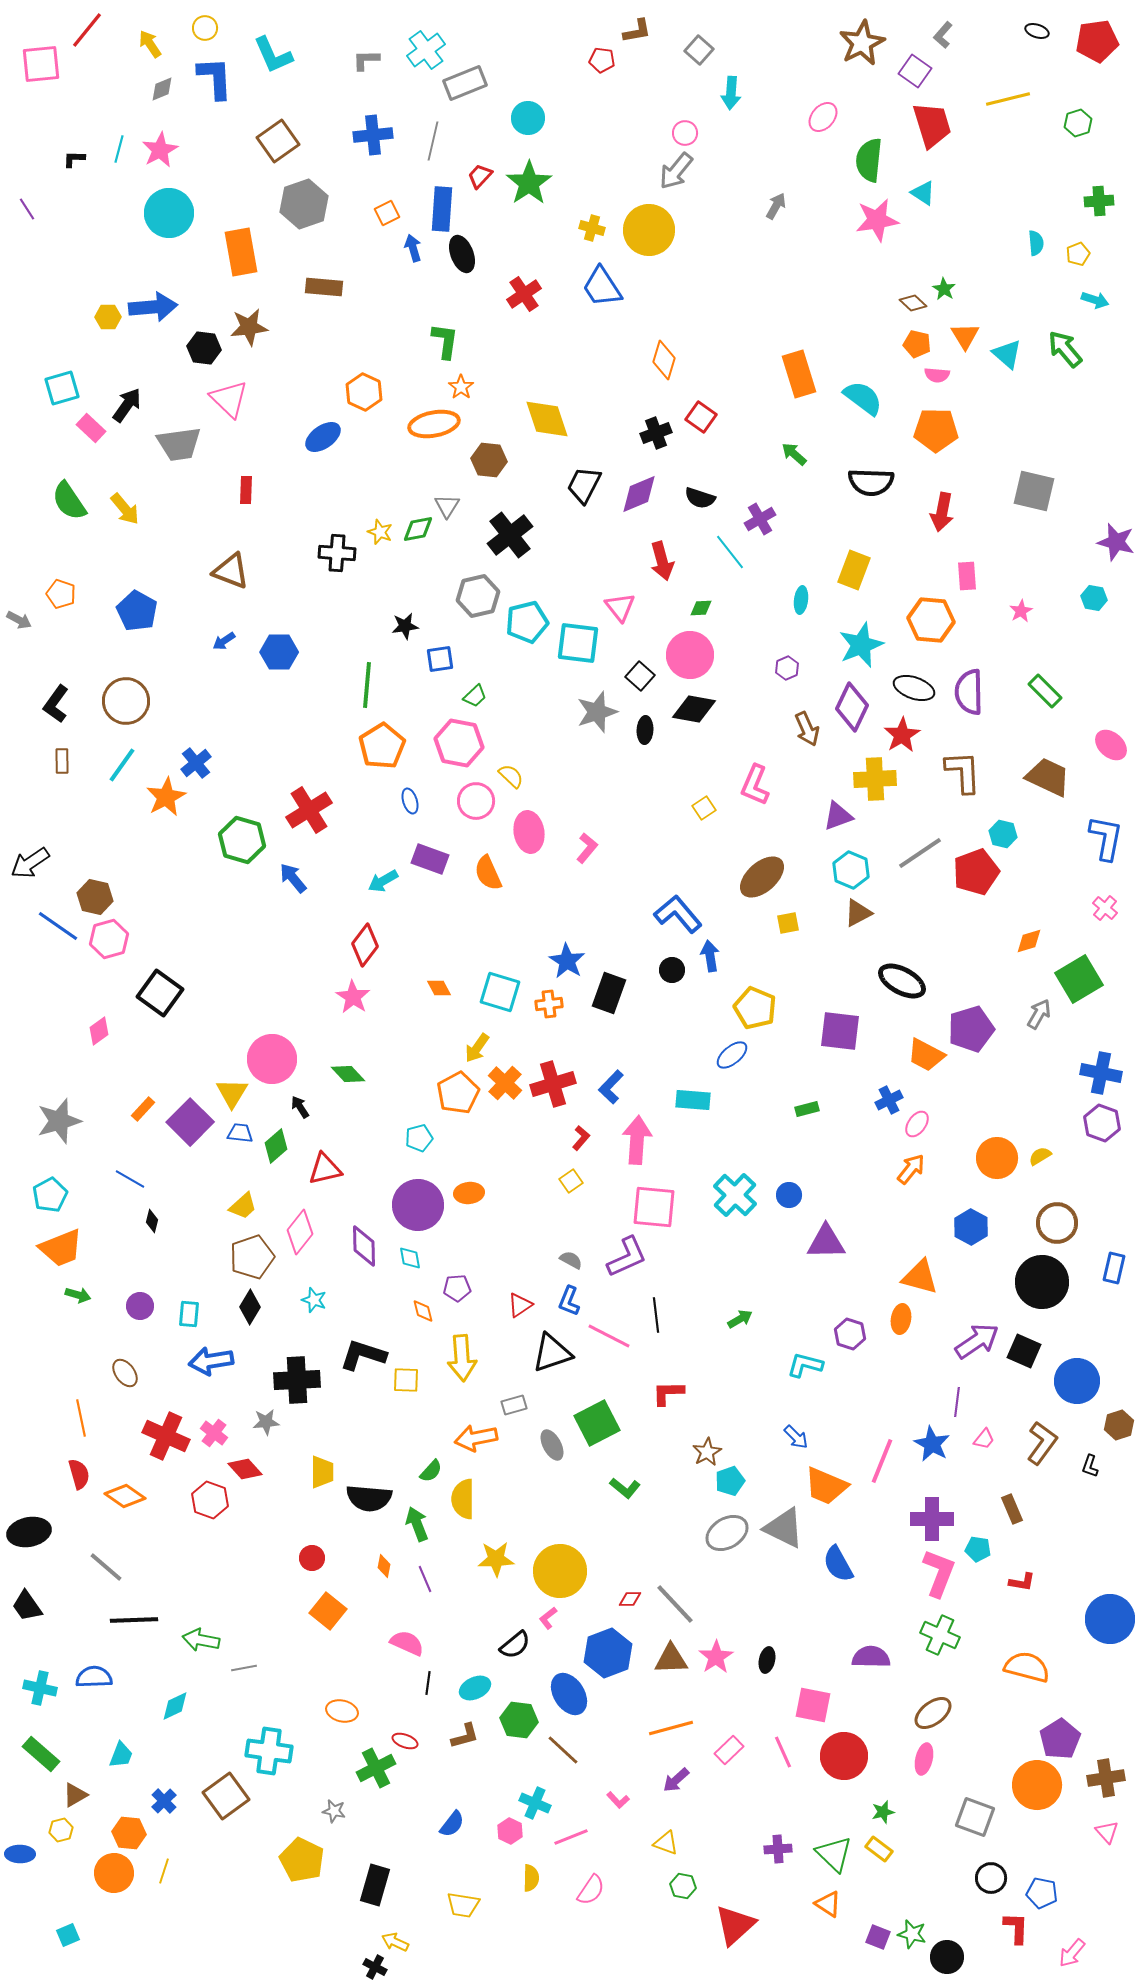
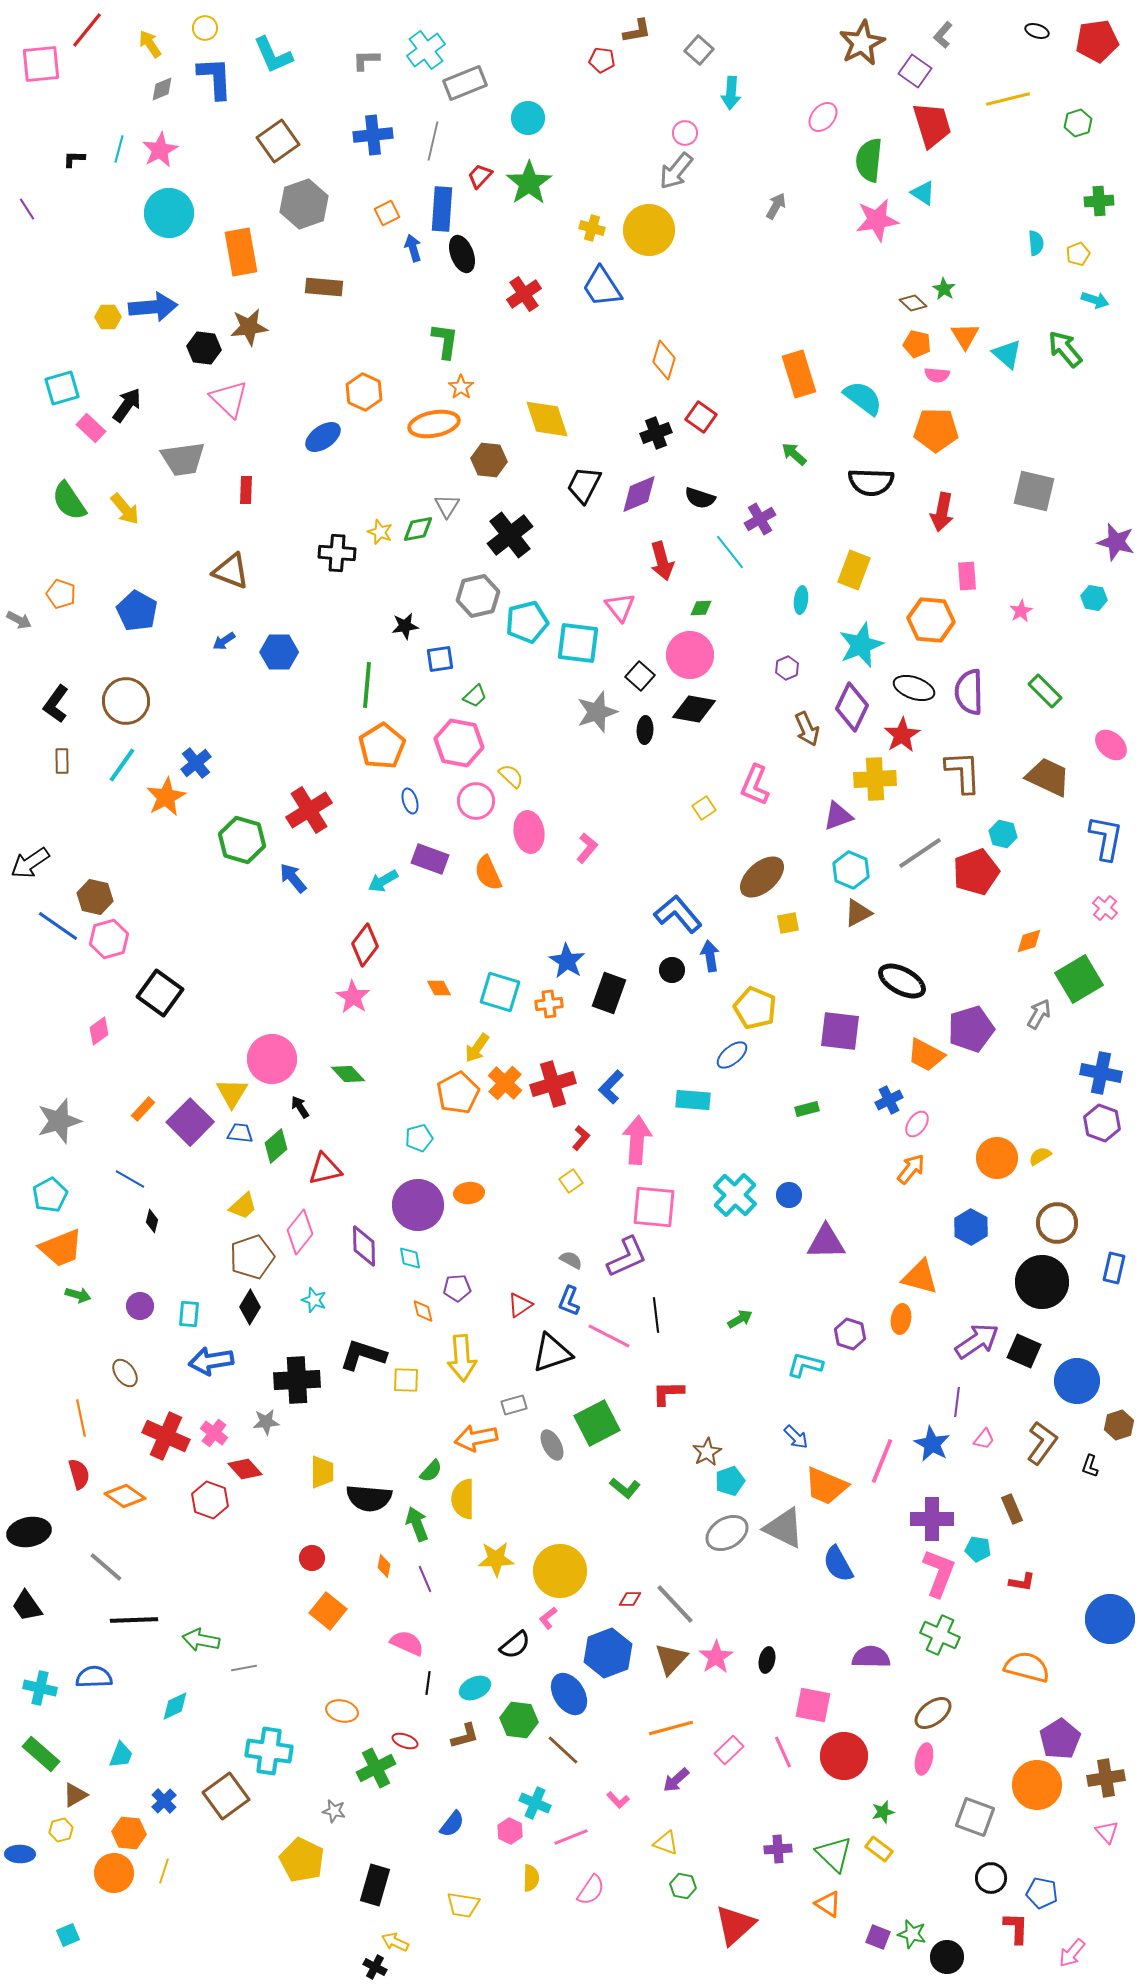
gray trapezoid at (179, 444): moved 4 px right, 15 px down
brown triangle at (671, 1659): rotated 45 degrees counterclockwise
